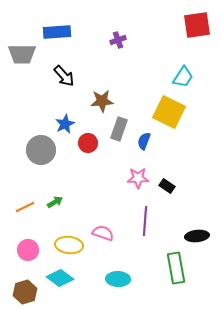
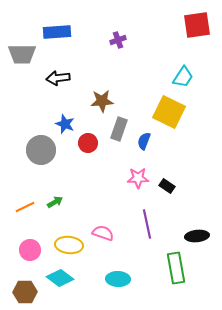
black arrow: moved 6 px left, 2 px down; rotated 125 degrees clockwise
blue star: rotated 24 degrees counterclockwise
purple line: moved 2 px right, 3 px down; rotated 16 degrees counterclockwise
pink circle: moved 2 px right
brown hexagon: rotated 15 degrees clockwise
